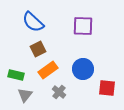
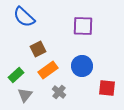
blue semicircle: moved 9 px left, 5 px up
blue circle: moved 1 px left, 3 px up
green rectangle: rotated 56 degrees counterclockwise
